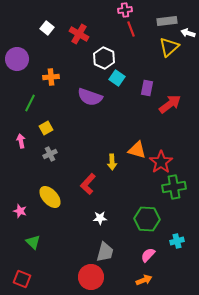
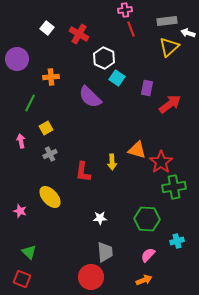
purple semicircle: rotated 25 degrees clockwise
red L-shape: moved 5 px left, 12 px up; rotated 35 degrees counterclockwise
green triangle: moved 4 px left, 10 px down
gray trapezoid: rotated 20 degrees counterclockwise
